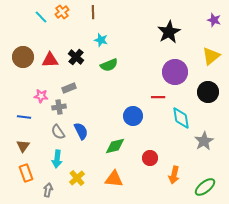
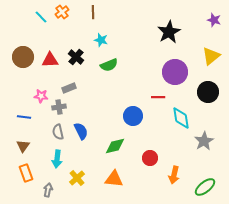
gray semicircle: rotated 21 degrees clockwise
